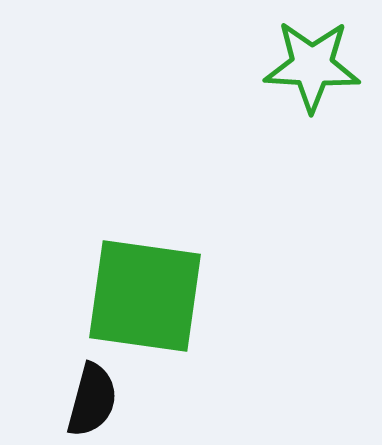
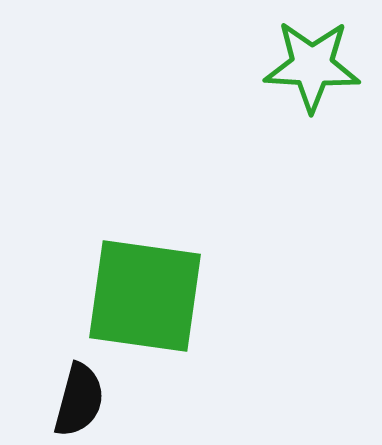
black semicircle: moved 13 px left
